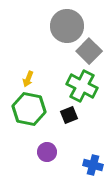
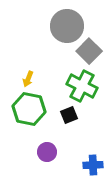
blue cross: rotated 18 degrees counterclockwise
